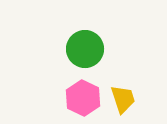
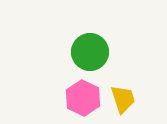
green circle: moved 5 px right, 3 px down
